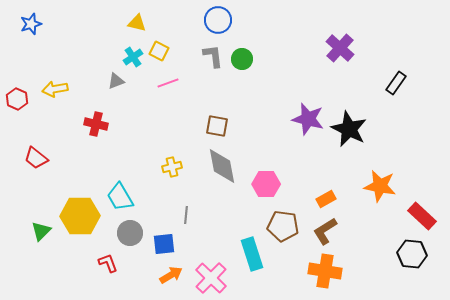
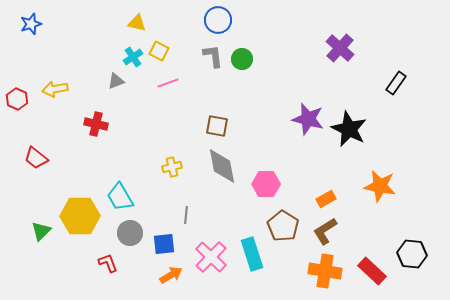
red rectangle: moved 50 px left, 55 px down
brown pentagon: rotated 24 degrees clockwise
pink cross: moved 21 px up
